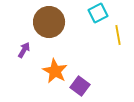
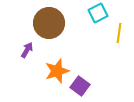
brown circle: moved 1 px down
yellow line: moved 1 px right, 2 px up; rotated 18 degrees clockwise
purple arrow: moved 3 px right
orange star: moved 2 px right; rotated 25 degrees clockwise
